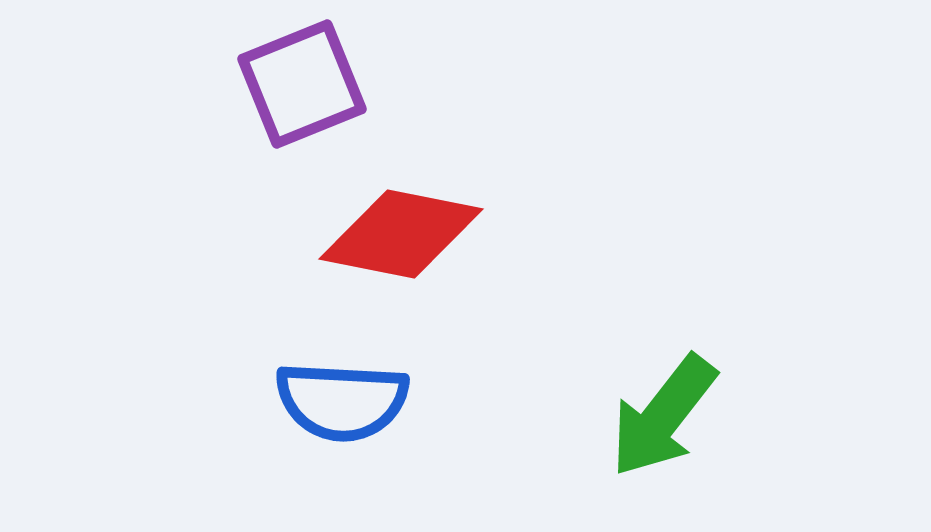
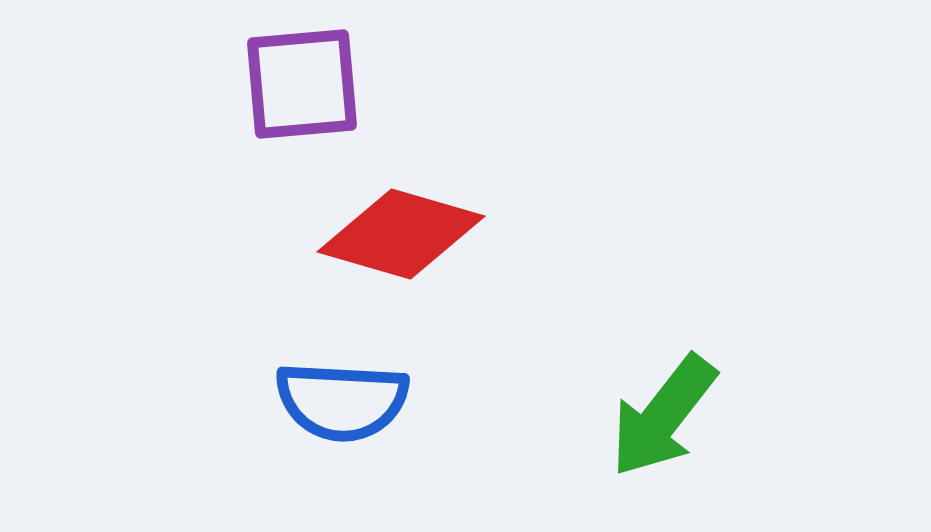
purple square: rotated 17 degrees clockwise
red diamond: rotated 5 degrees clockwise
